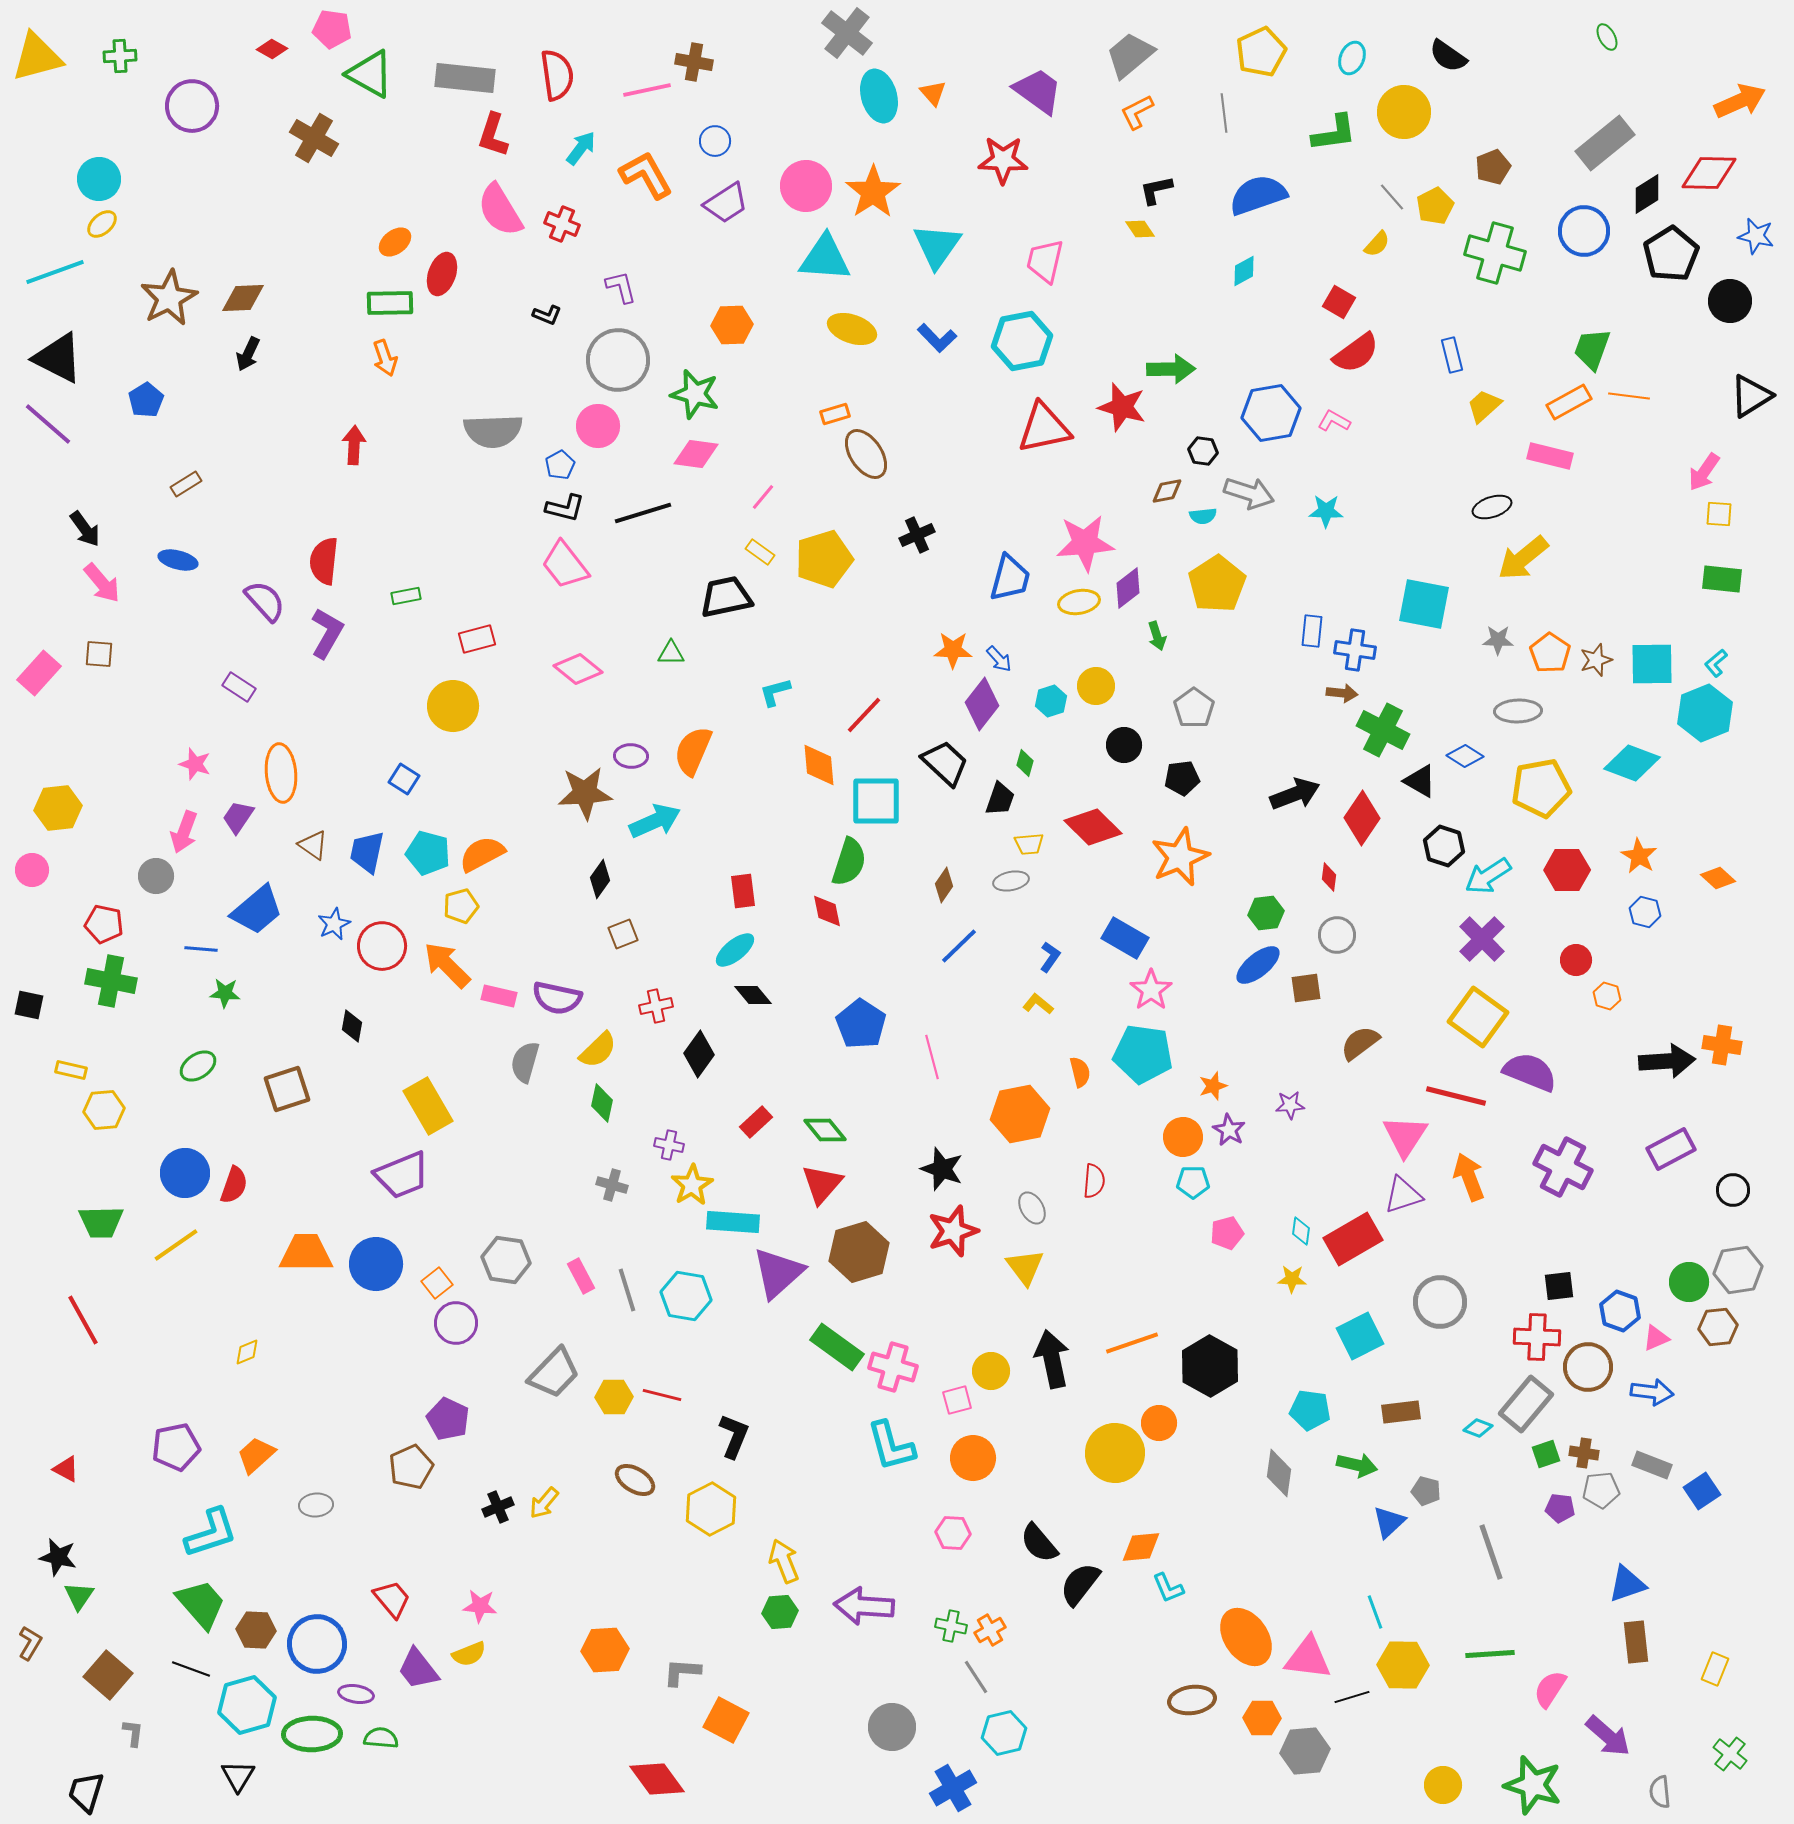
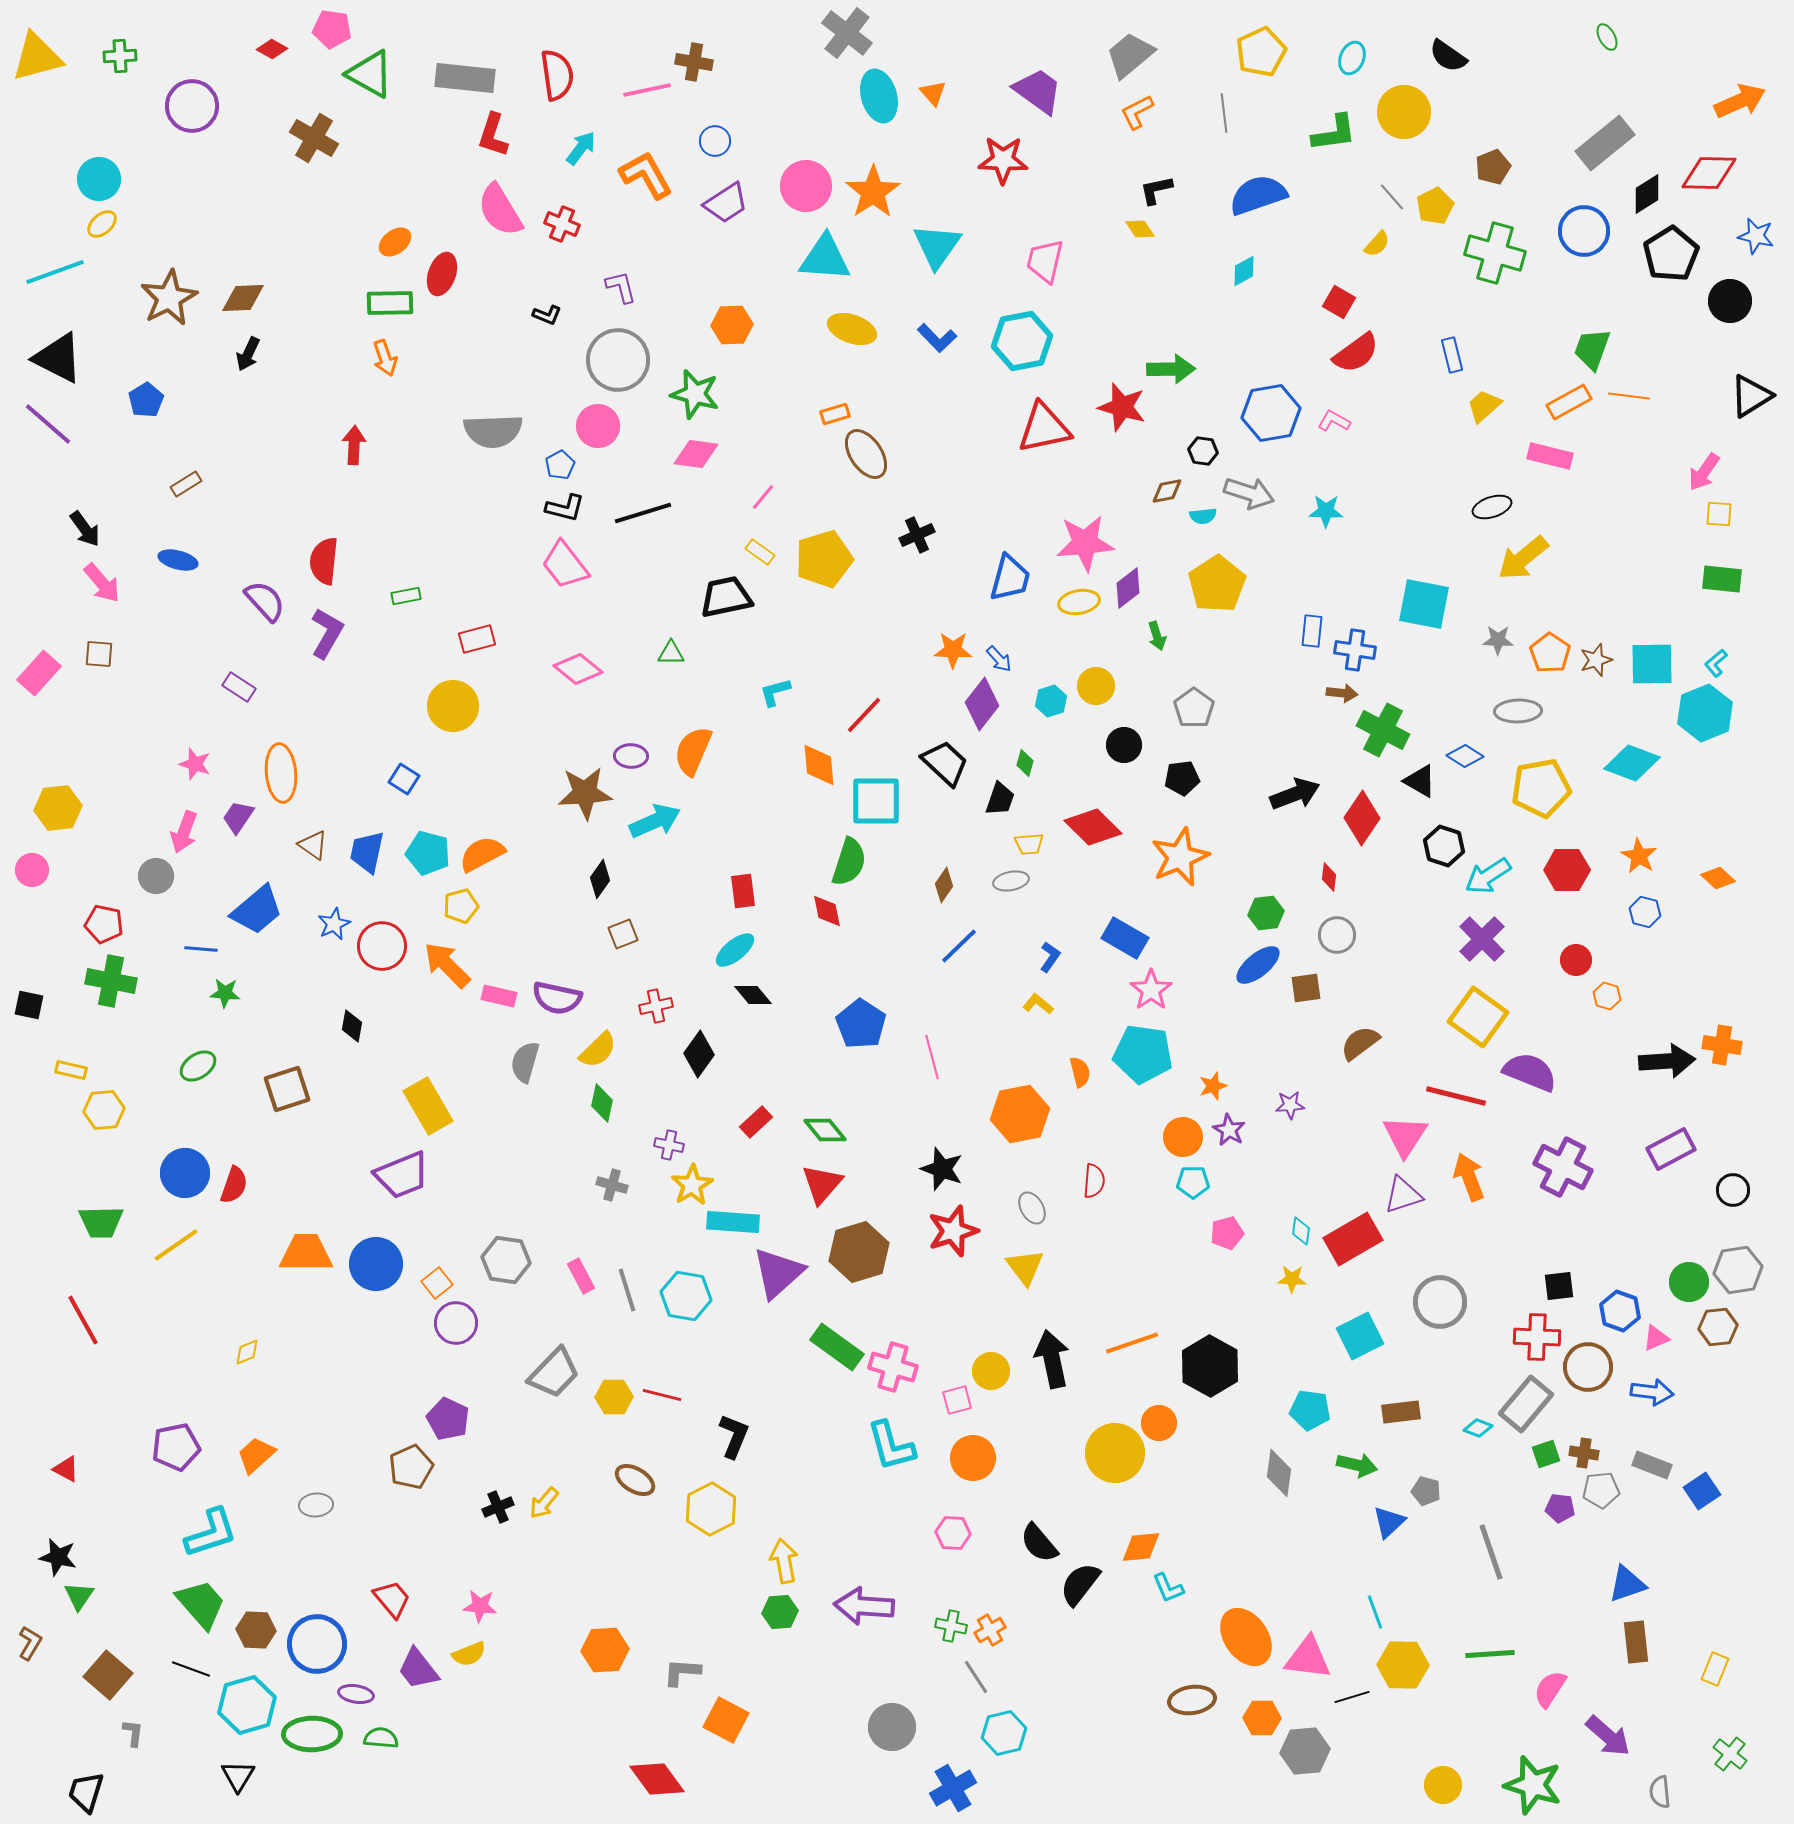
yellow arrow at (784, 1561): rotated 12 degrees clockwise
